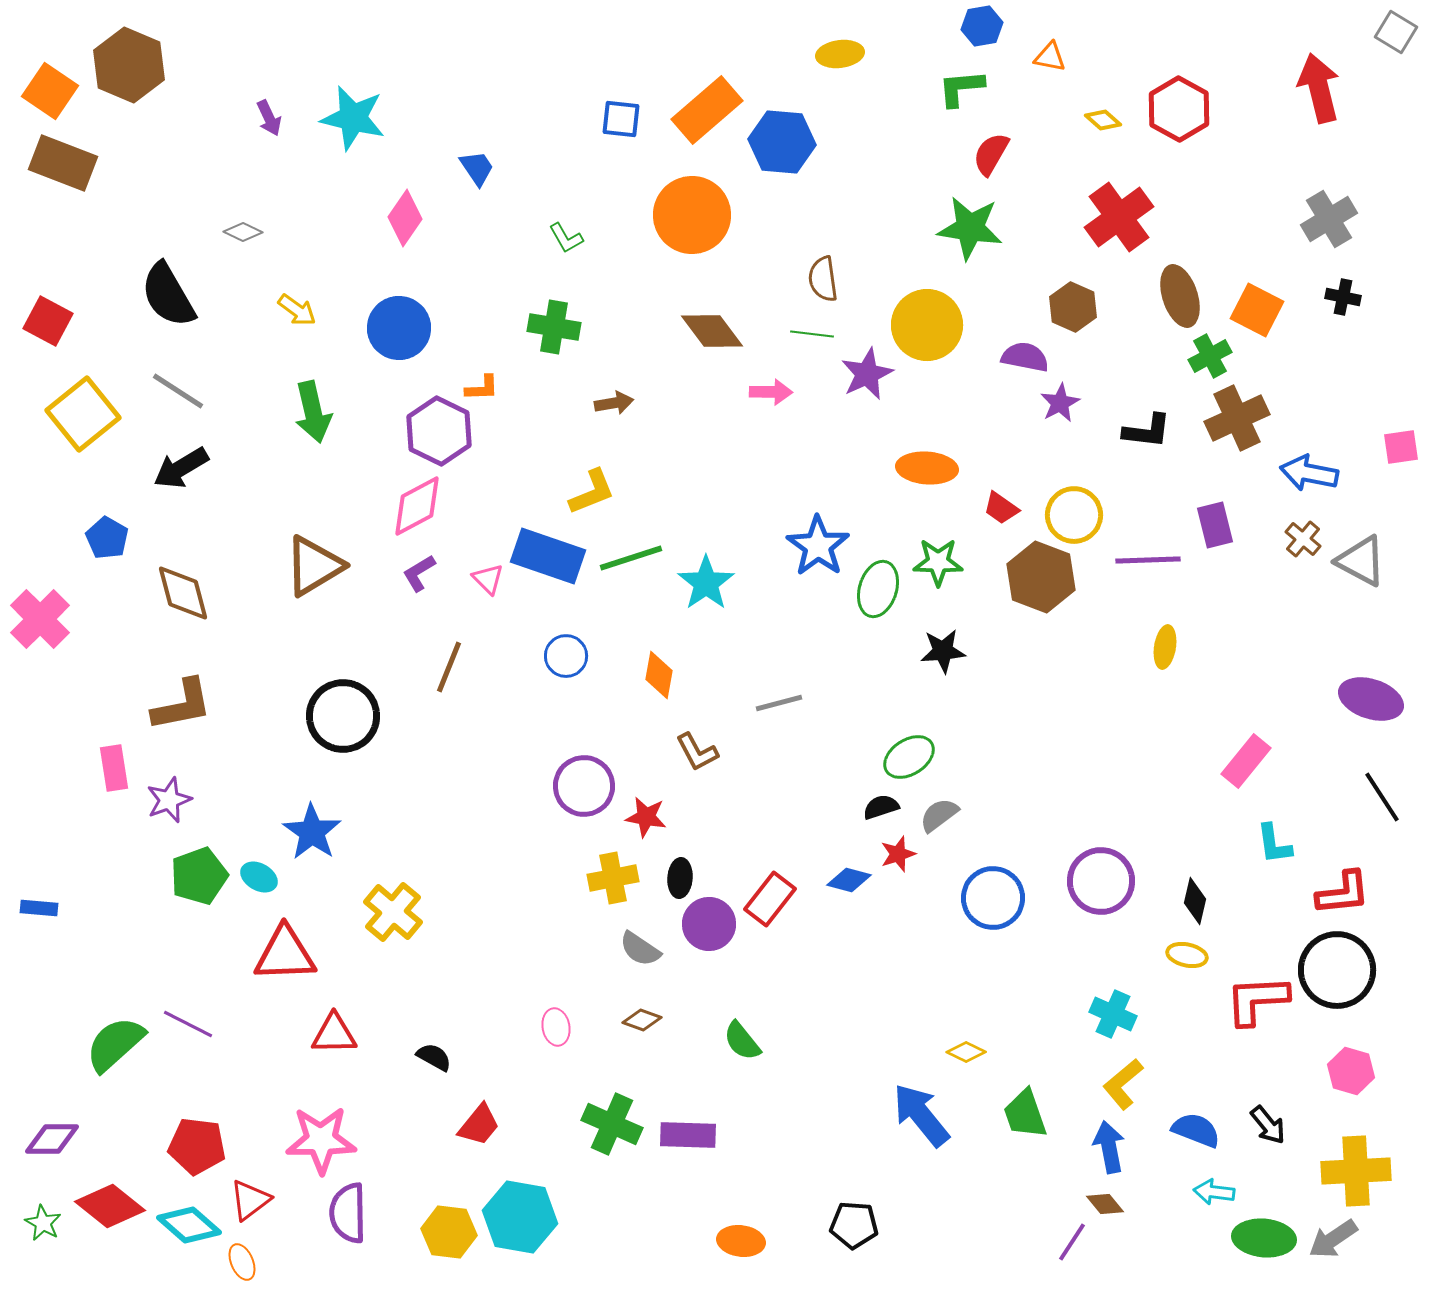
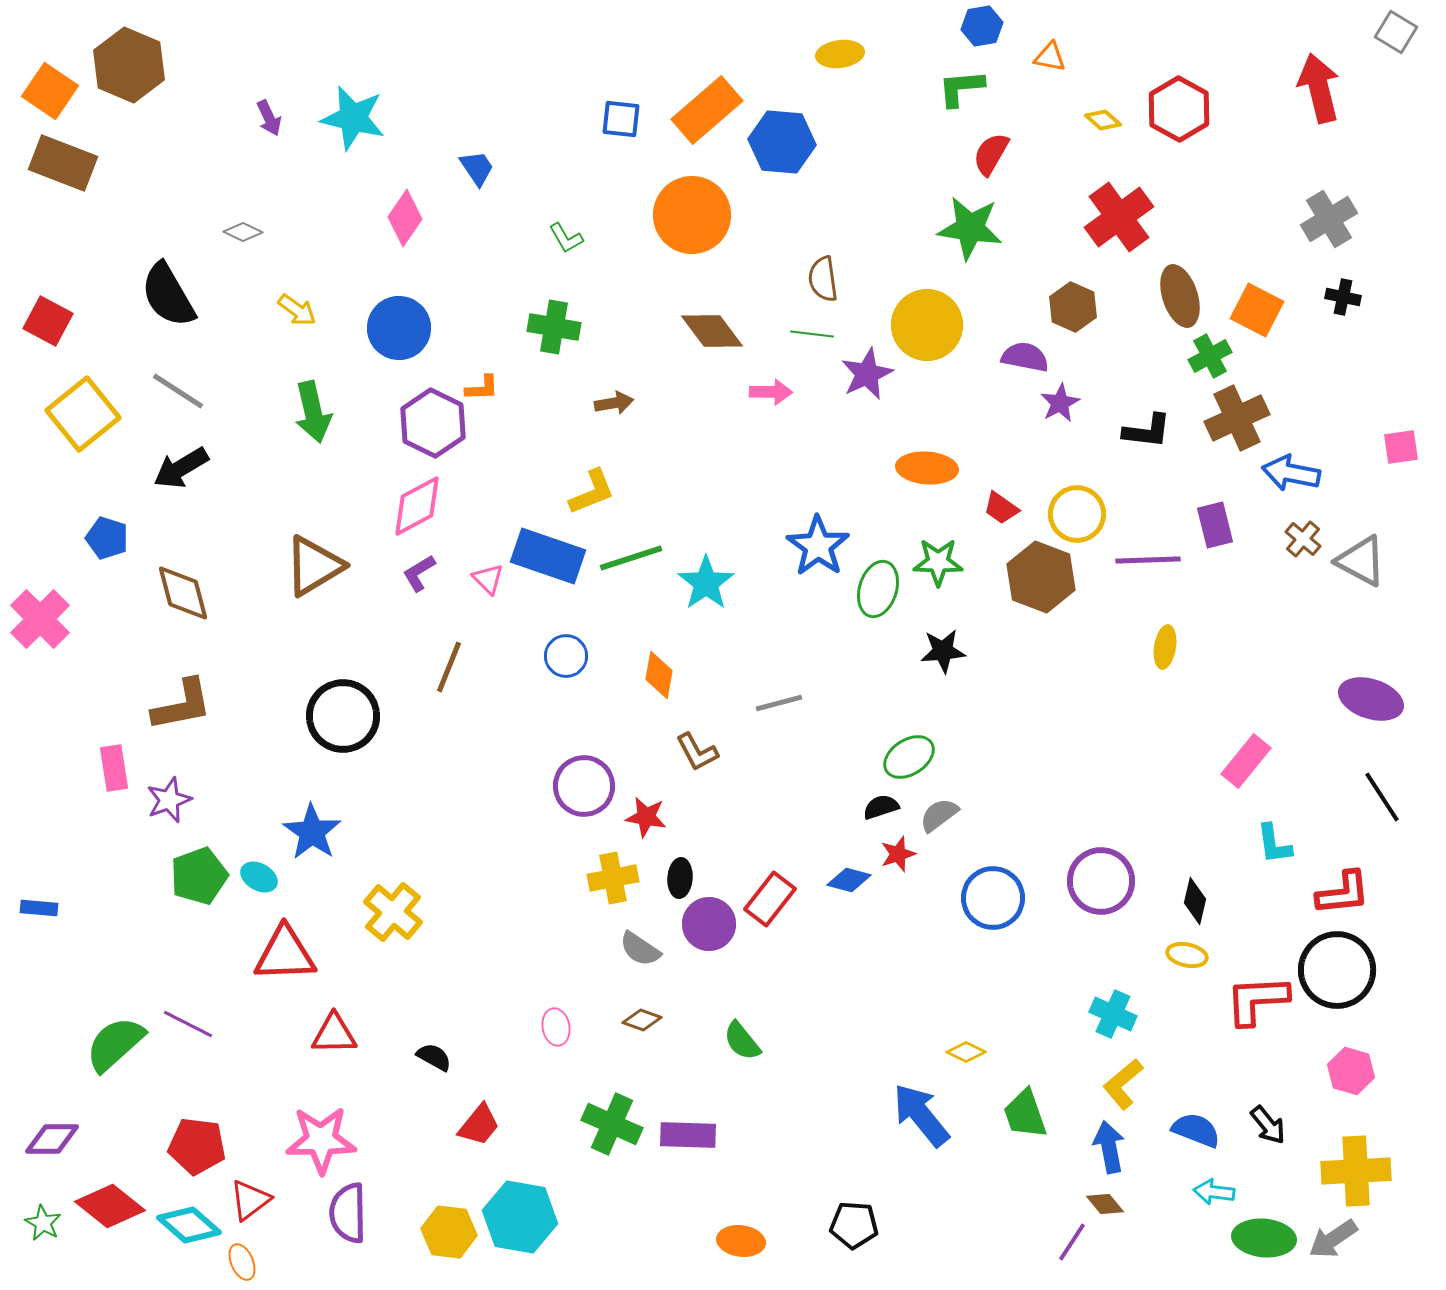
purple hexagon at (439, 431): moved 6 px left, 8 px up
blue arrow at (1309, 473): moved 18 px left
yellow circle at (1074, 515): moved 3 px right, 1 px up
blue pentagon at (107, 538): rotated 12 degrees counterclockwise
